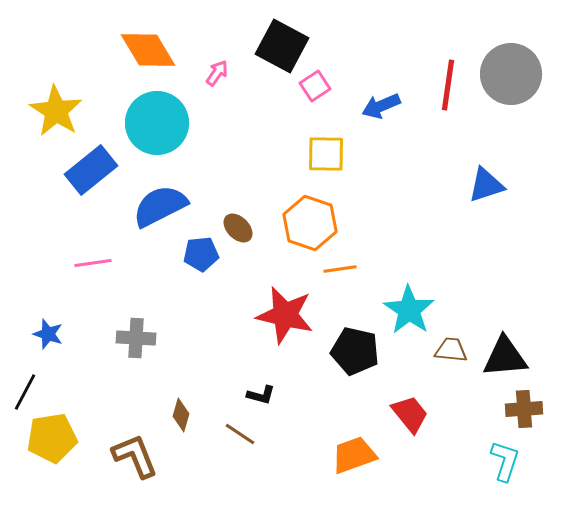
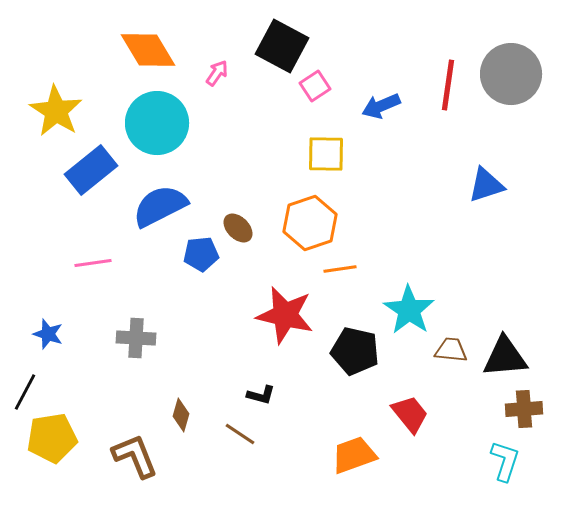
orange hexagon: rotated 22 degrees clockwise
